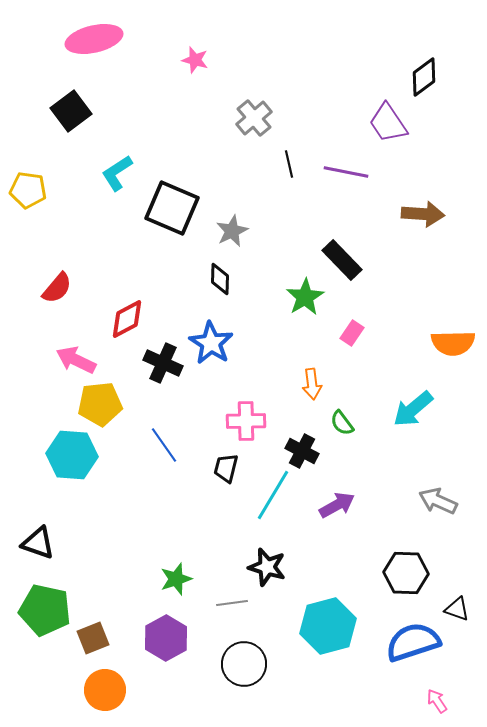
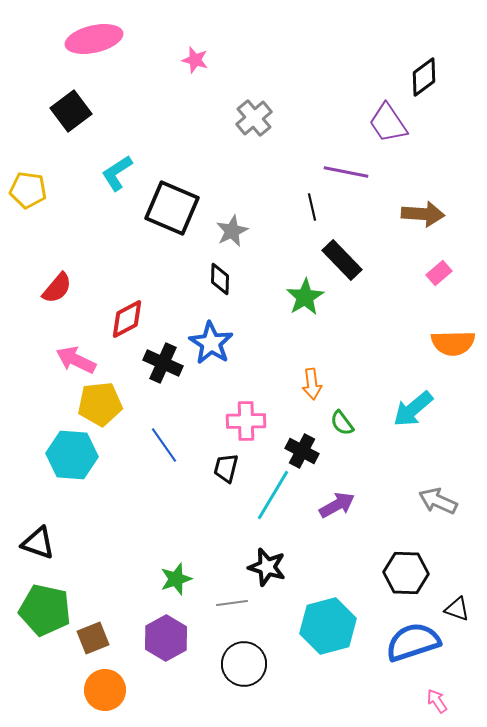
black line at (289, 164): moved 23 px right, 43 px down
pink rectangle at (352, 333): moved 87 px right, 60 px up; rotated 15 degrees clockwise
